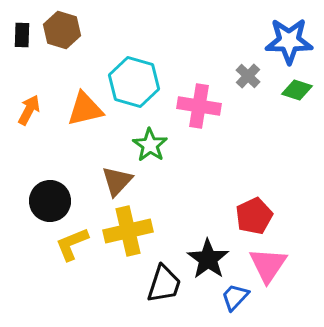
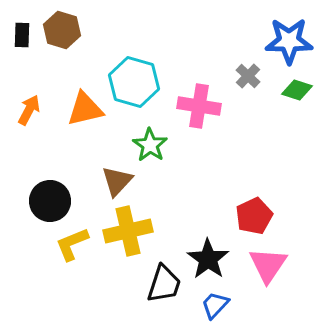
blue trapezoid: moved 20 px left, 8 px down
